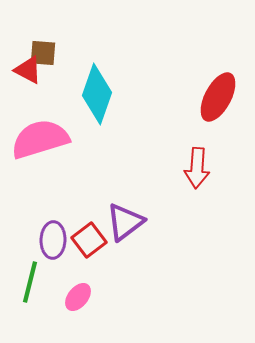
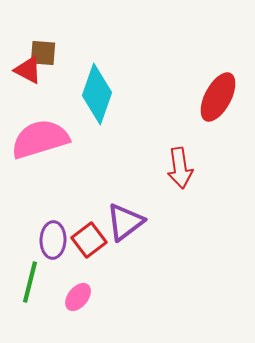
red arrow: moved 17 px left; rotated 12 degrees counterclockwise
